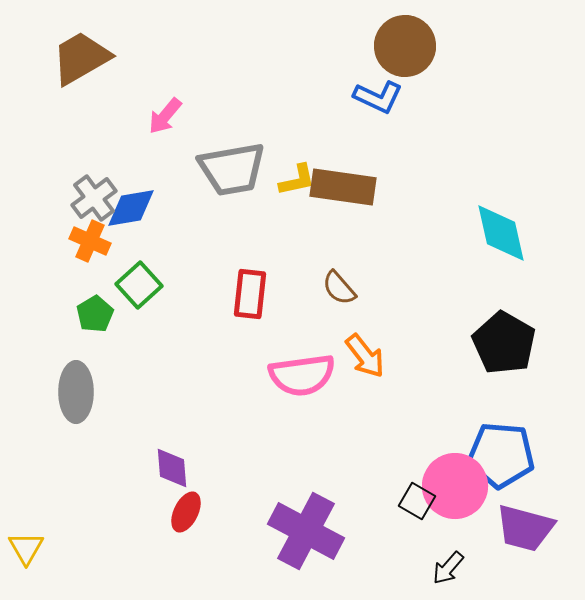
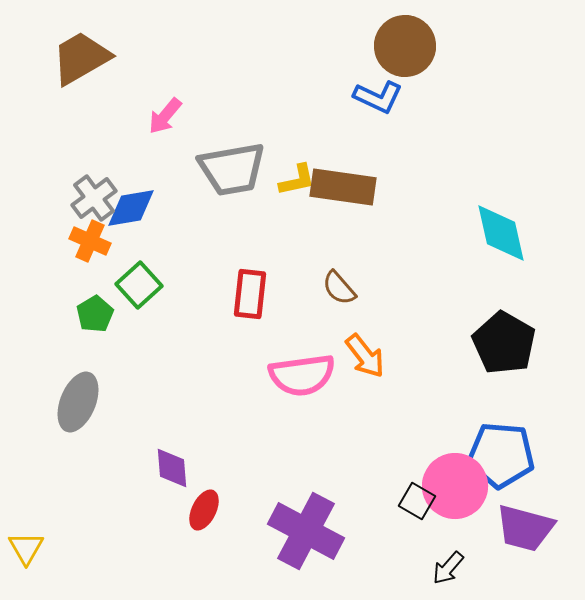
gray ellipse: moved 2 px right, 10 px down; rotated 22 degrees clockwise
red ellipse: moved 18 px right, 2 px up
